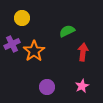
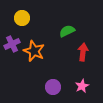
orange star: rotated 15 degrees counterclockwise
purple circle: moved 6 px right
